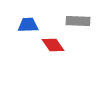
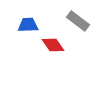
gray rectangle: rotated 35 degrees clockwise
